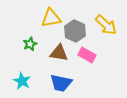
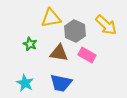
green star: rotated 24 degrees counterclockwise
cyan star: moved 3 px right, 2 px down
